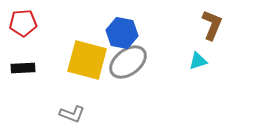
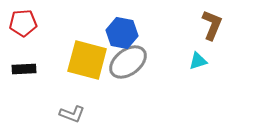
black rectangle: moved 1 px right, 1 px down
